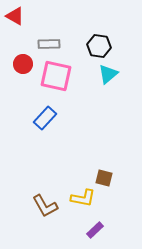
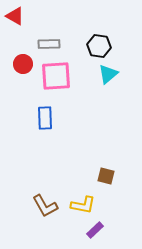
pink square: rotated 16 degrees counterclockwise
blue rectangle: rotated 45 degrees counterclockwise
brown square: moved 2 px right, 2 px up
yellow L-shape: moved 7 px down
